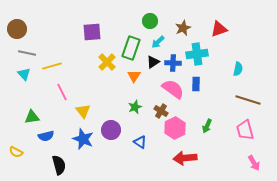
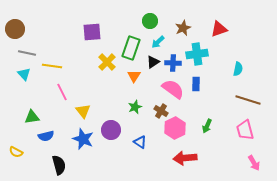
brown circle: moved 2 px left
yellow line: rotated 24 degrees clockwise
